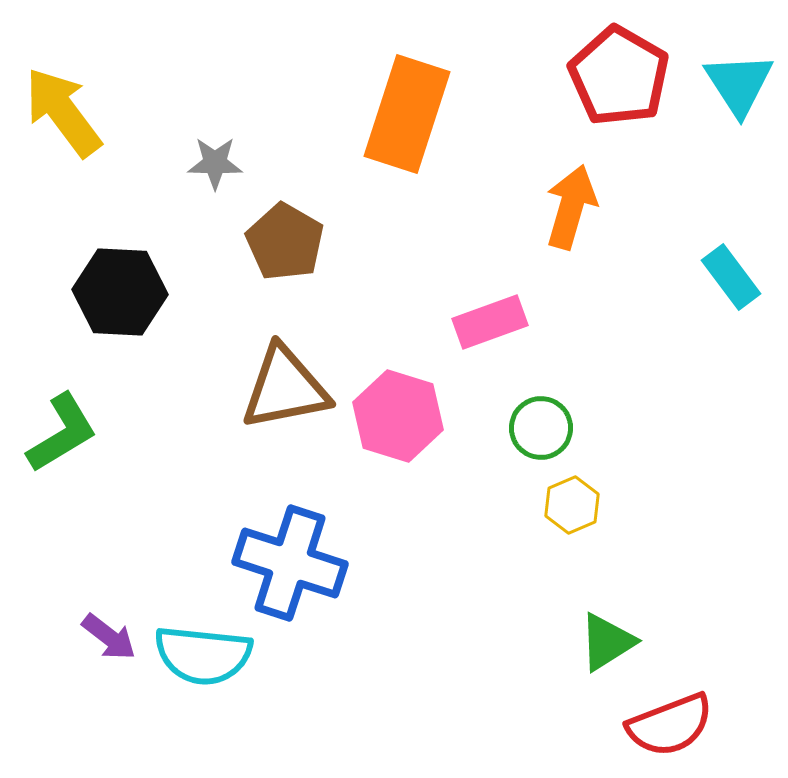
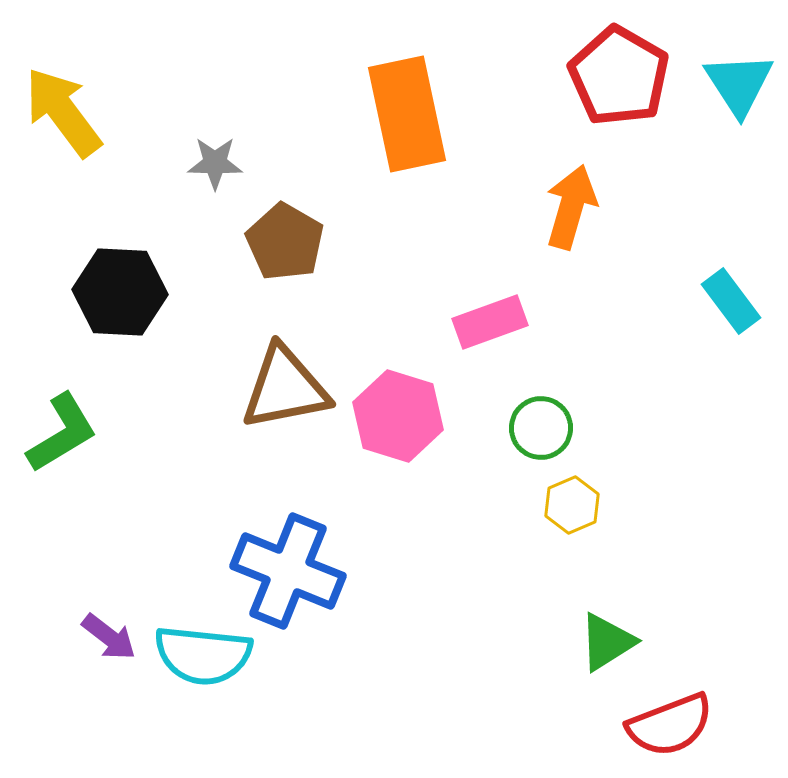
orange rectangle: rotated 30 degrees counterclockwise
cyan rectangle: moved 24 px down
blue cross: moved 2 px left, 8 px down; rotated 4 degrees clockwise
